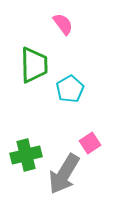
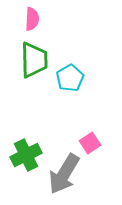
pink semicircle: moved 31 px left, 5 px up; rotated 40 degrees clockwise
green trapezoid: moved 5 px up
cyan pentagon: moved 11 px up
green cross: rotated 12 degrees counterclockwise
